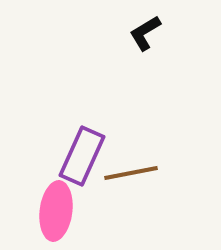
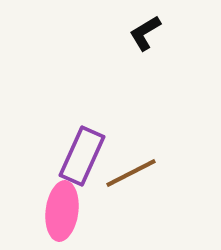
brown line: rotated 16 degrees counterclockwise
pink ellipse: moved 6 px right
